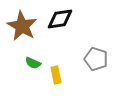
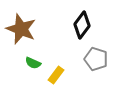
black diamond: moved 22 px right, 6 px down; rotated 44 degrees counterclockwise
brown star: moved 1 px left, 3 px down; rotated 8 degrees counterclockwise
yellow rectangle: rotated 48 degrees clockwise
